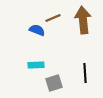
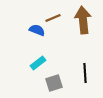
cyan rectangle: moved 2 px right, 2 px up; rotated 35 degrees counterclockwise
